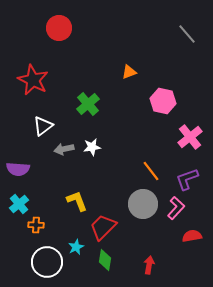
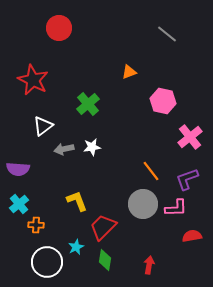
gray line: moved 20 px left; rotated 10 degrees counterclockwise
pink L-shape: rotated 45 degrees clockwise
